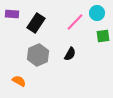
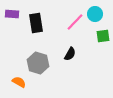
cyan circle: moved 2 px left, 1 px down
black rectangle: rotated 42 degrees counterclockwise
gray hexagon: moved 8 px down; rotated 20 degrees counterclockwise
orange semicircle: moved 1 px down
